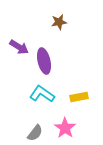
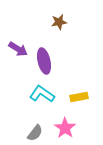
purple arrow: moved 1 px left, 2 px down
